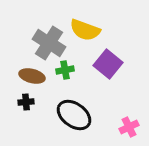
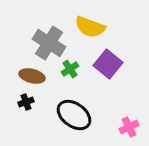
yellow semicircle: moved 5 px right, 3 px up
green cross: moved 5 px right, 1 px up; rotated 24 degrees counterclockwise
black cross: rotated 14 degrees counterclockwise
